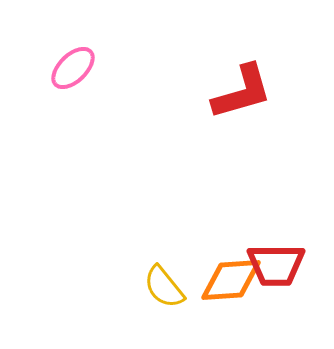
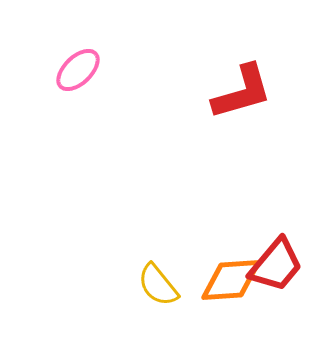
pink ellipse: moved 5 px right, 2 px down
red trapezoid: rotated 50 degrees counterclockwise
yellow semicircle: moved 6 px left, 2 px up
